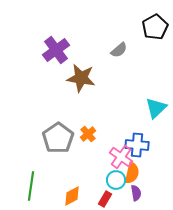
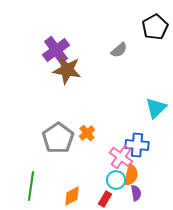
brown star: moved 14 px left, 8 px up
orange cross: moved 1 px left, 1 px up
orange semicircle: moved 1 px left, 2 px down
